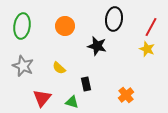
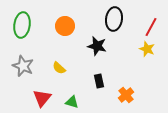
green ellipse: moved 1 px up
black rectangle: moved 13 px right, 3 px up
